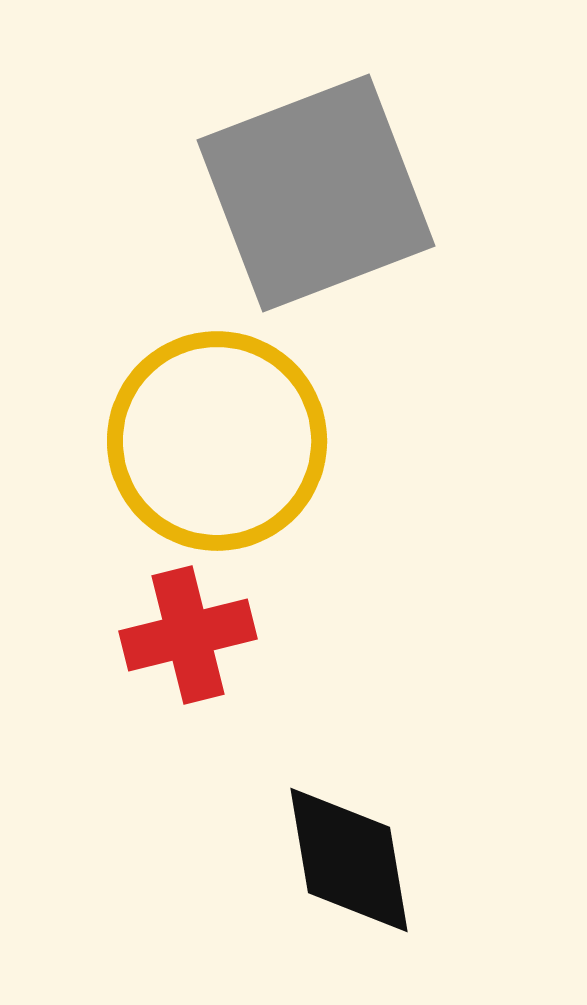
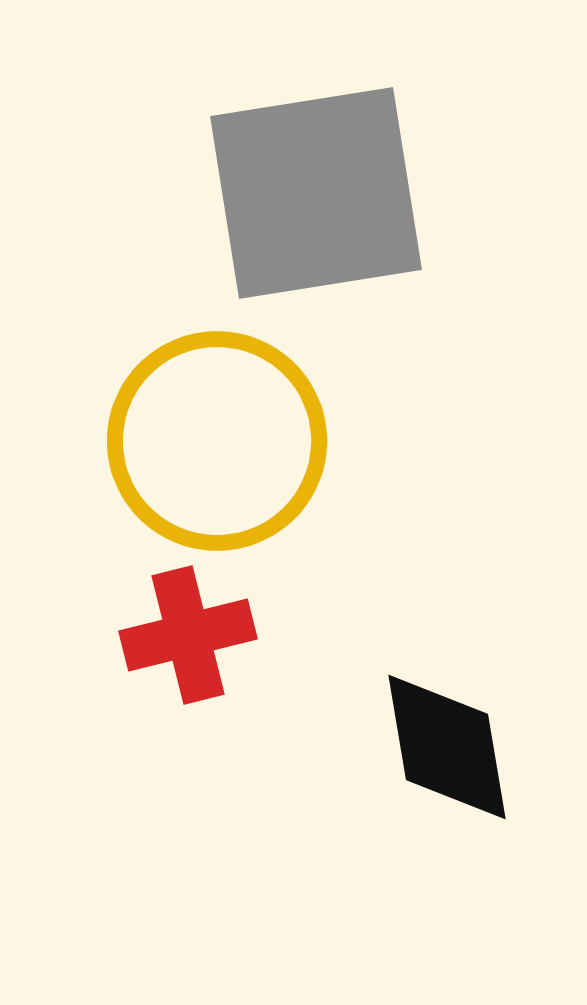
gray square: rotated 12 degrees clockwise
black diamond: moved 98 px right, 113 px up
